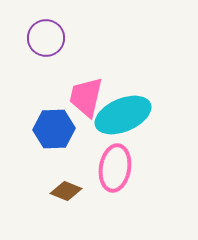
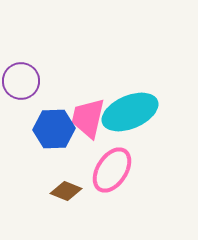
purple circle: moved 25 px left, 43 px down
pink trapezoid: moved 2 px right, 21 px down
cyan ellipse: moved 7 px right, 3 px up
pink ellipse: moved 3 px left, 2 px down; rotated 24 degrees clockwise
